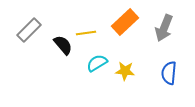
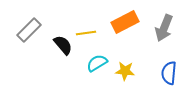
orange rectangle: rotated 16 degrees clockwise
